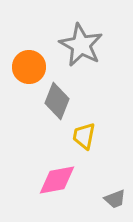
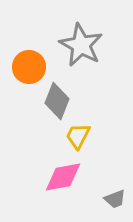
yellow trapezoid: moved 6 px left; rotated 16 degrees clockwise
pink diamond: moved 6 px right, 3 px up
